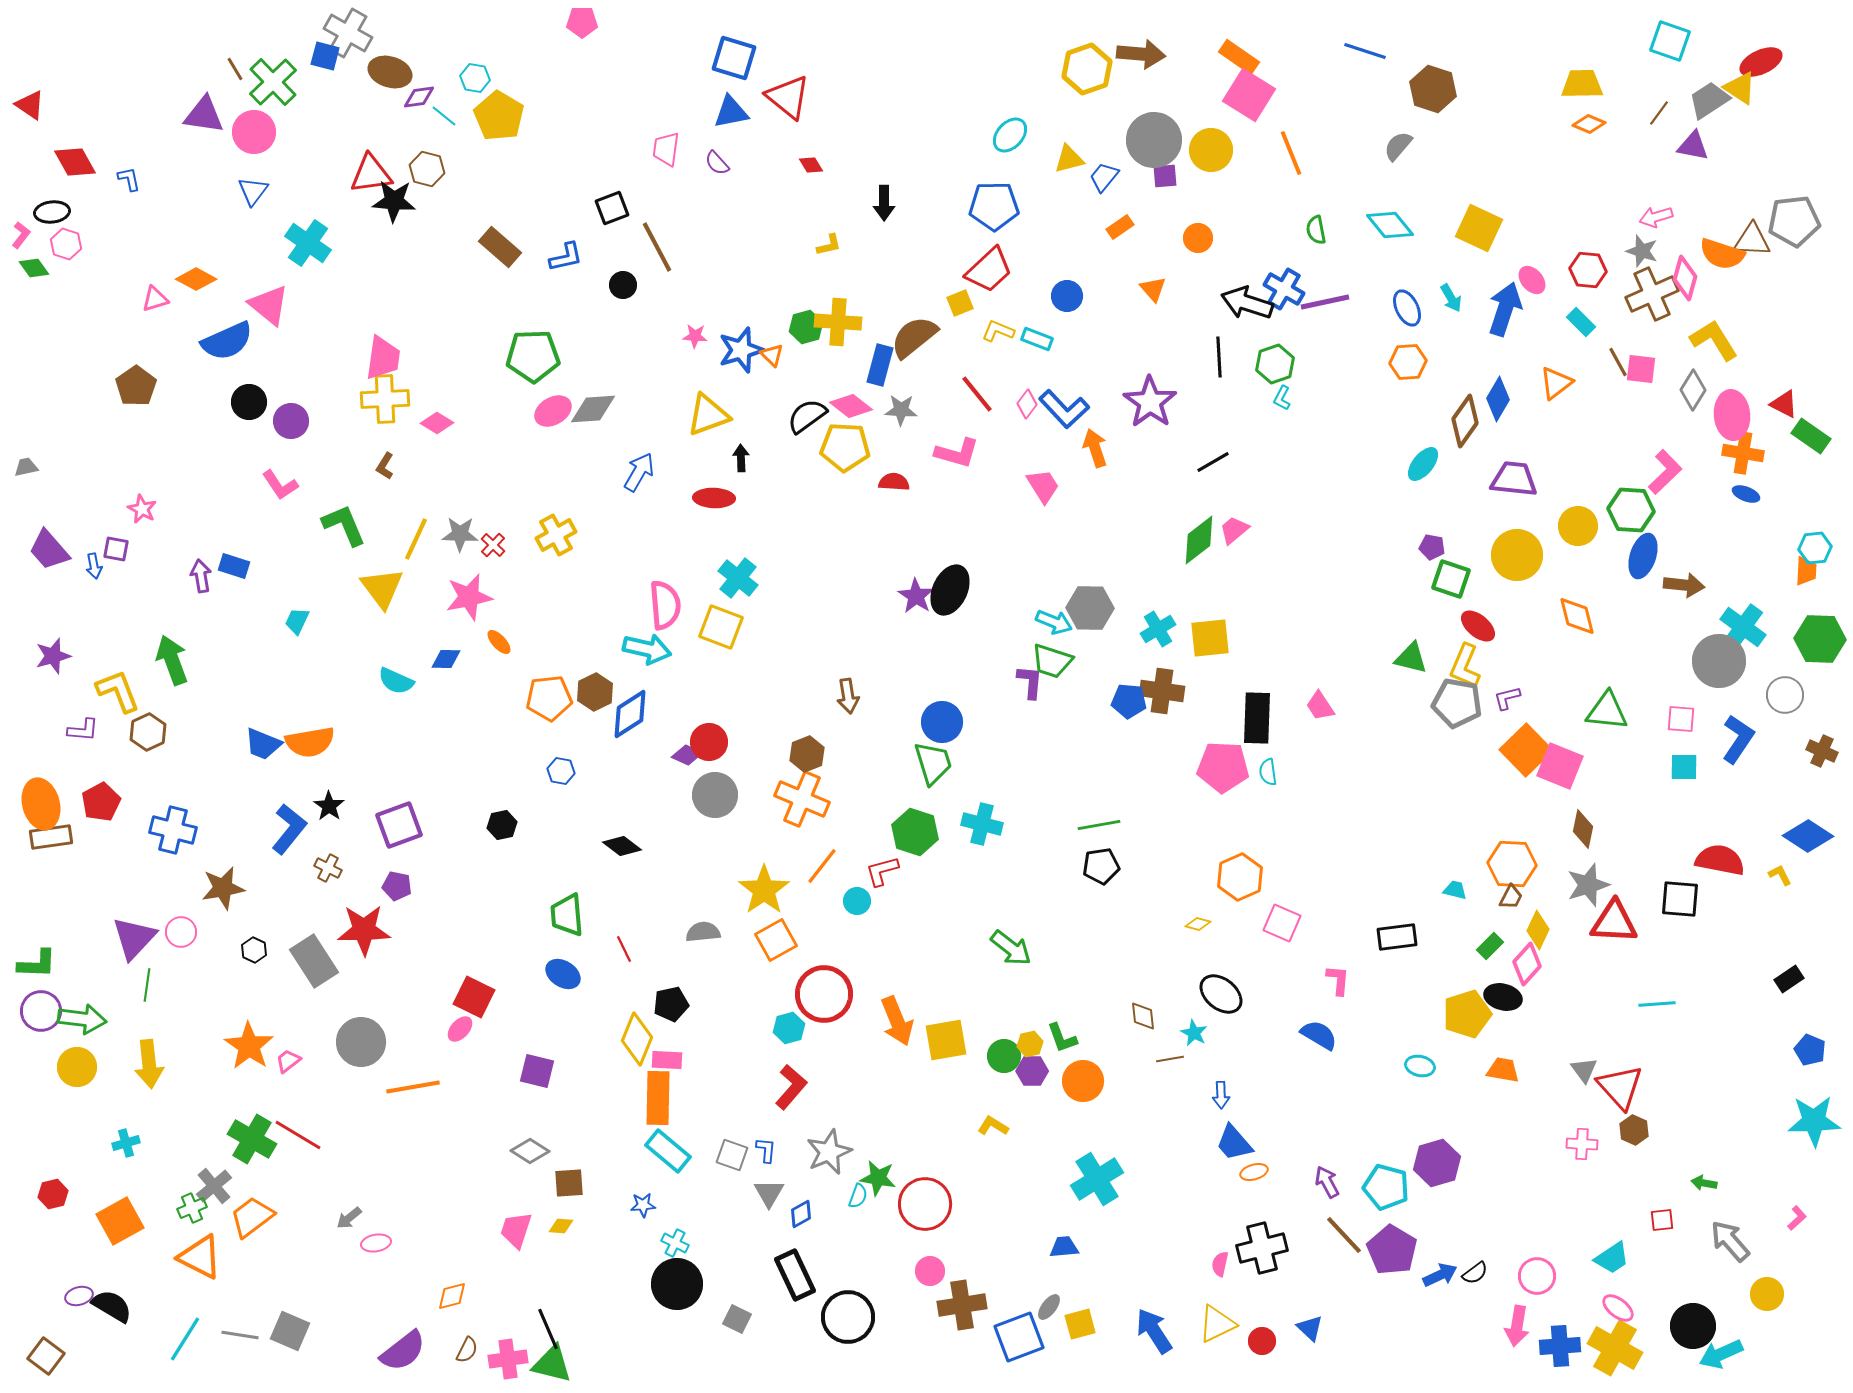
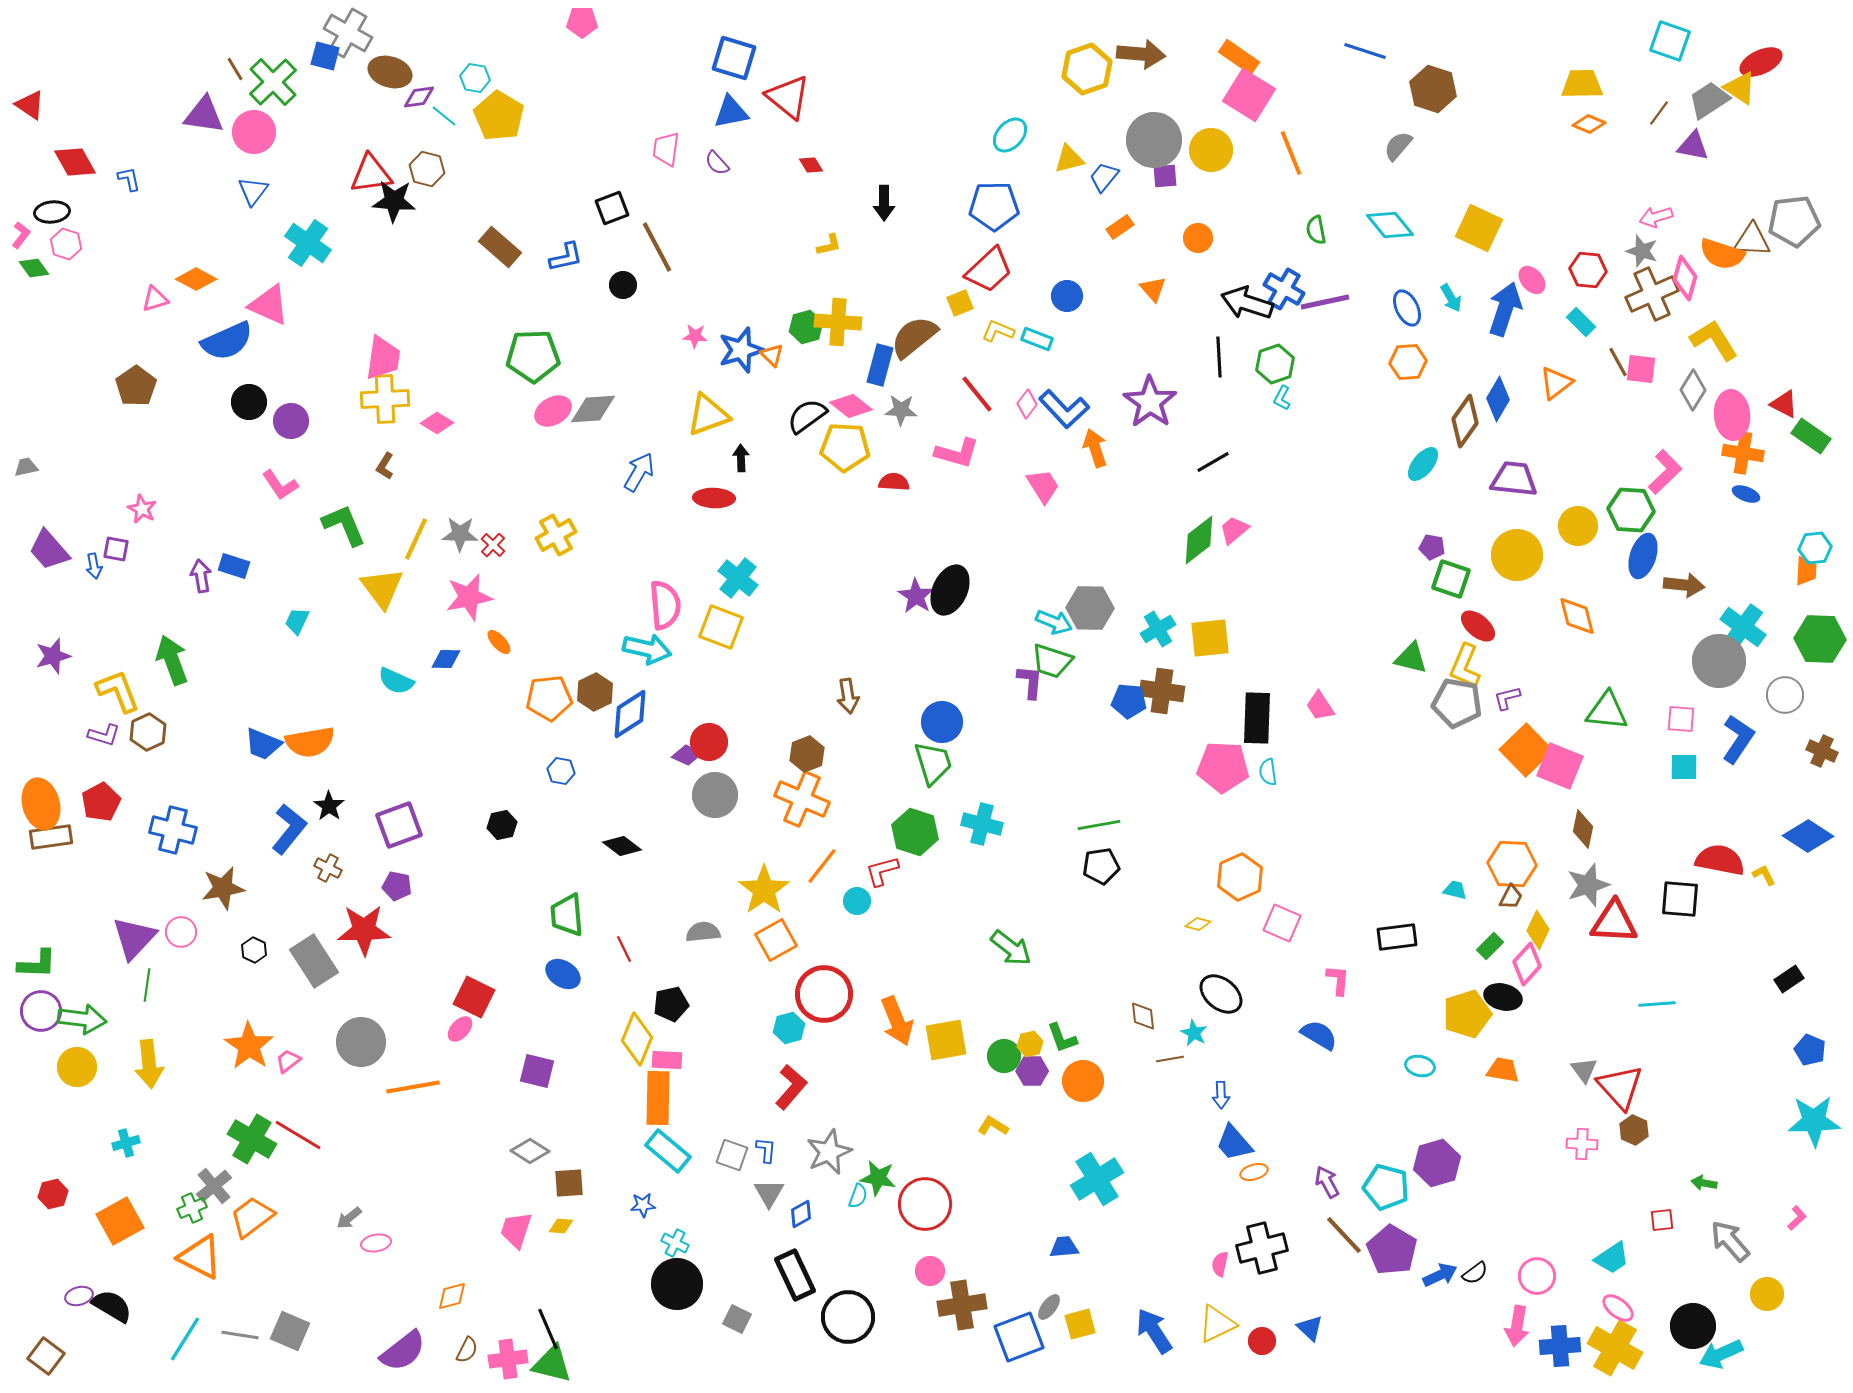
pink triangle at (269, 305): rotated 15 degrees counterclockwise
purple L-shape at (83, 730): moved 21 px right, 5 px down; rotated 12 degrees clockwise
yellow L-shape at (1780, 875): moved 16 px left
